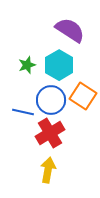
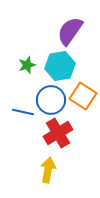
purple semicircle: moved 1 px down; rotated 88 degrees counterclockwise
cyan hexagon: moved 1 px right, 1 px down; rotated 20 degrees clockwise
red cross: moved 8 px right
